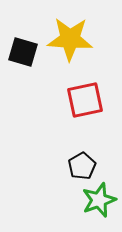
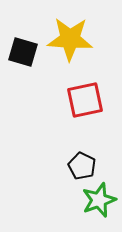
black pentagon: rotated 16 degrees counterclockwise
